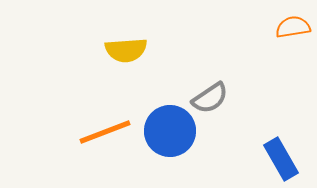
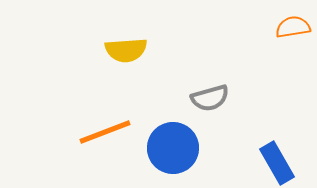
gray semicircle: rotated 18 degrees clockwise
blue circle: moved 3 px right, 17 px down
blue rectangle: moved 4 px left, 4 px down
